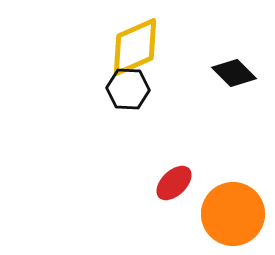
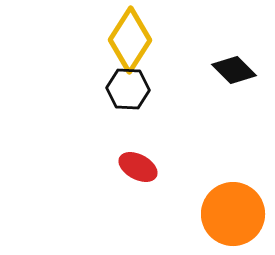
yellow diamond: moved 5 px left, 7 px up; rotated 34 degrees counterclockwise
black diamond: moved 3 px up
red ellipse: moved 36 px left, 16 px up; rotated 72 degrees clockwise
